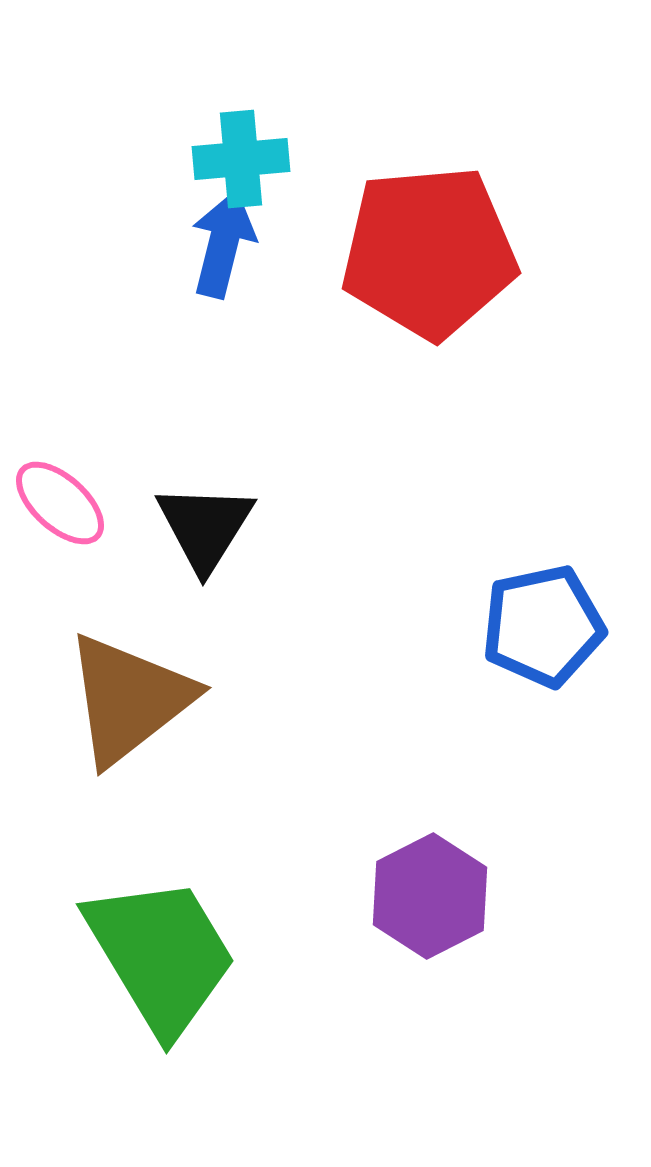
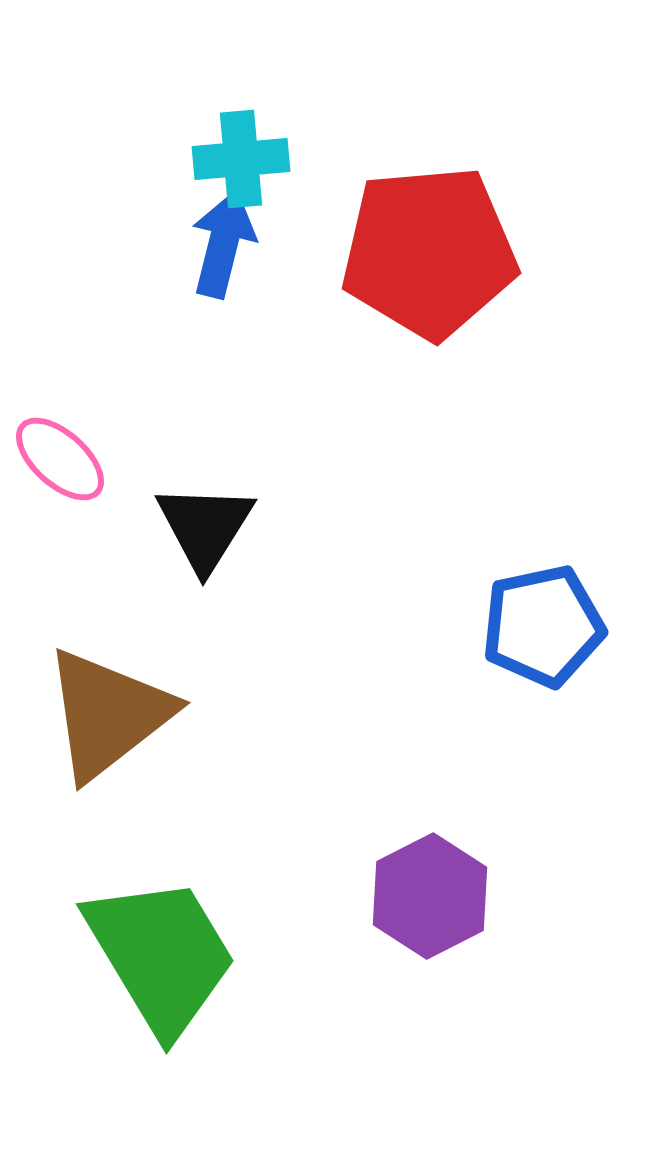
pink ellipse: moved 44 px up
brown triangle: moved 21 px left, 15 px down
